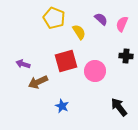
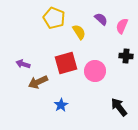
pink semicircle: moved 2 px down
red square: moved 2 px down
blue star: moved 1 px left, 1 px up; rotated 16 degrees clockwise
